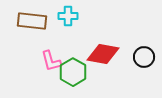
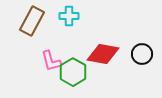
cyan cross: moved 1 px right
brown rectangle: rotated 68 degrees counterclockwise
black circle: moved 2 px left, 3 px up
